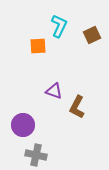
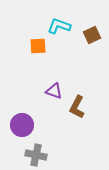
cyan L-shape: rotated 95 degrees counterclockwise
purple circle: moved 1 px left
